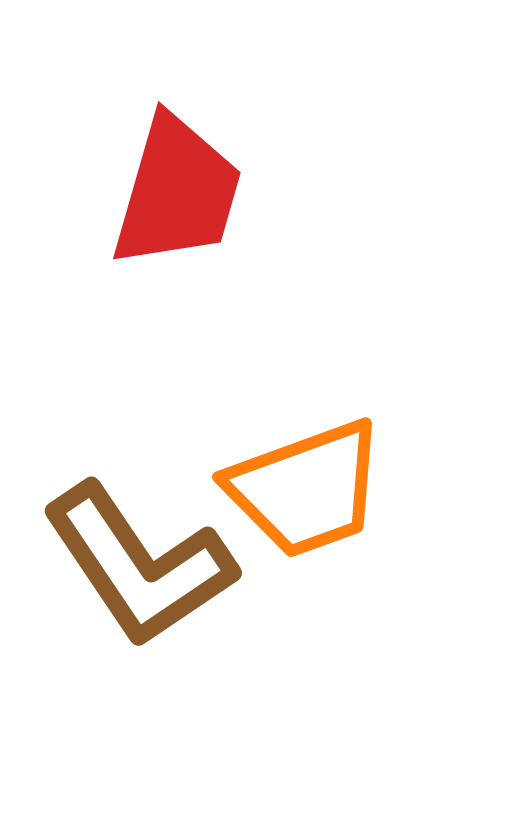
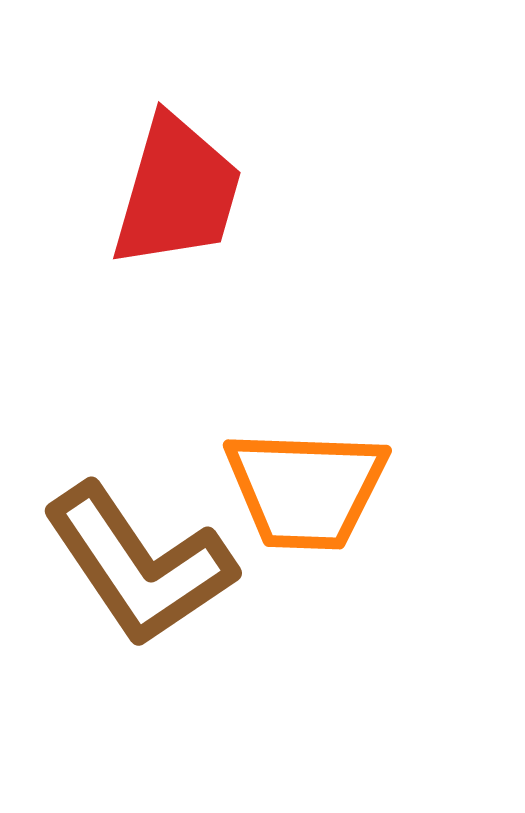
orange trapezoid: rotated 22 degrees clockwise
